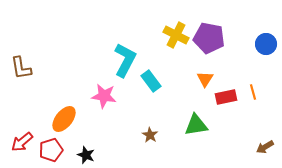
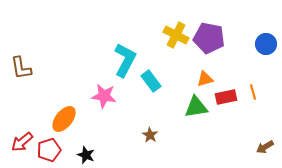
orange triangle: rotated 42 degrees clockwise
green triangle: moved 18 px up
red pentagon: moved 2 px left
